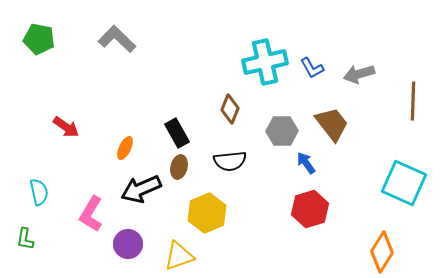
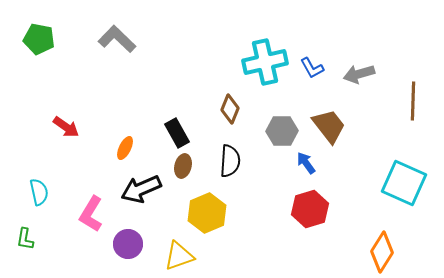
brown trapezoid: moved 3 px left, 2 px down
black semicircle: rotated 80 degrees counterclockwise
brown ellipse: moved 4 px right, 1 px up
